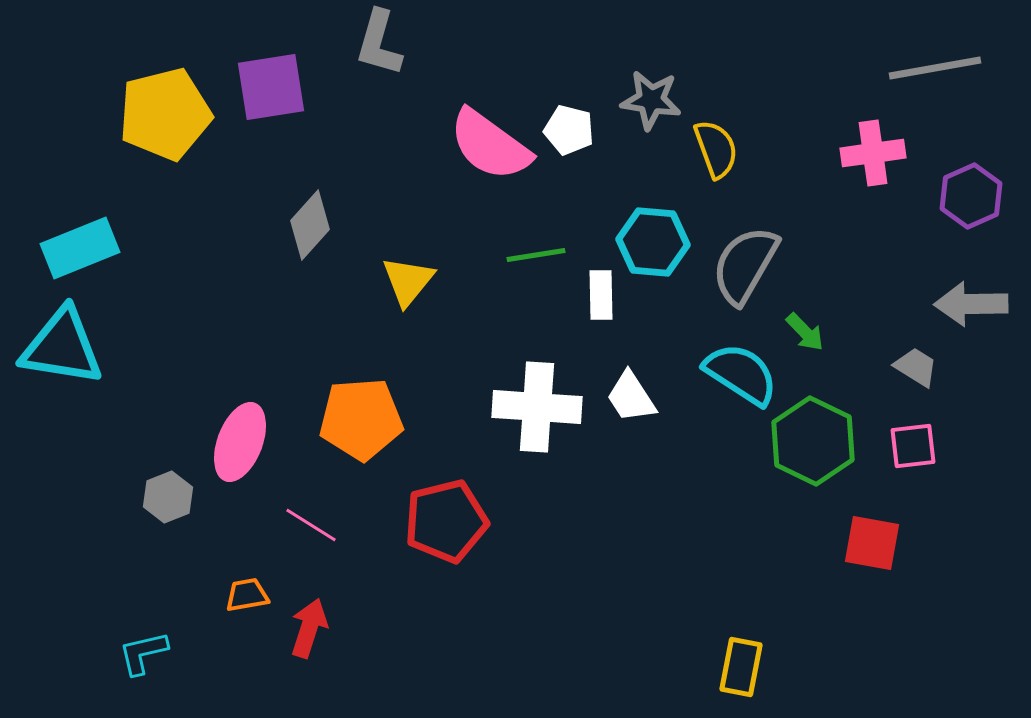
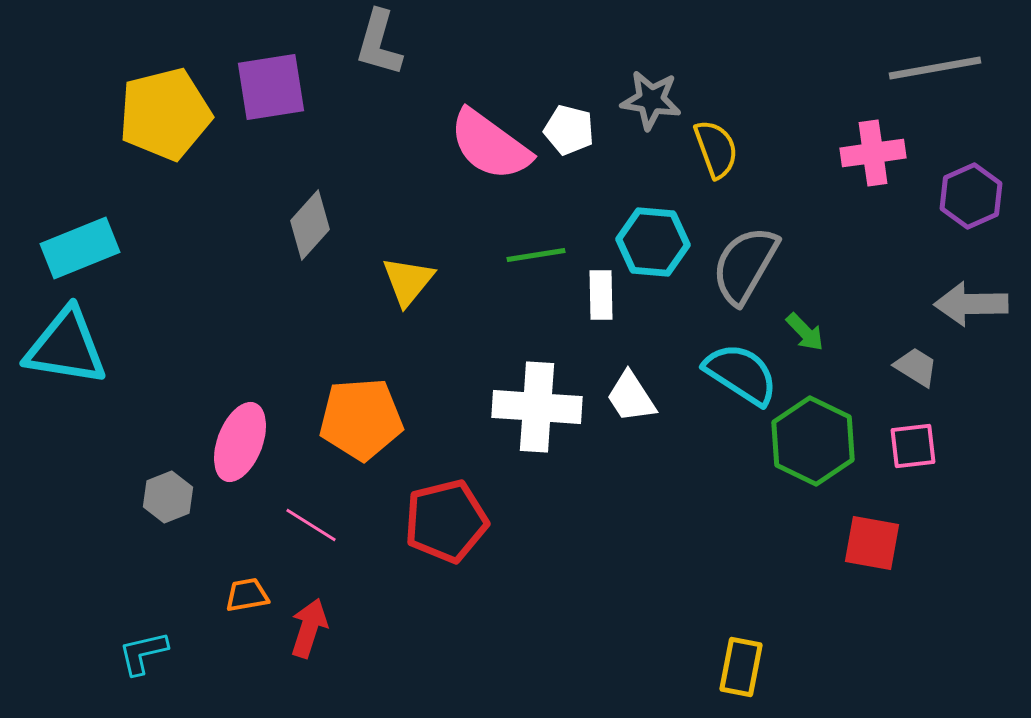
cyan triangle: moved 4 px right
